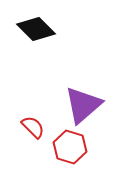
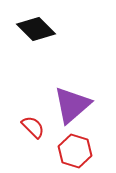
purple triangle: moved 11 px left
red hexagon: moved 5 px right, 4 px down
